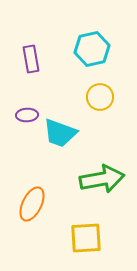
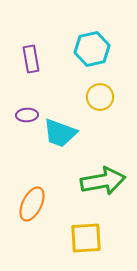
green arrow: moved 1 px right, 2 px down
